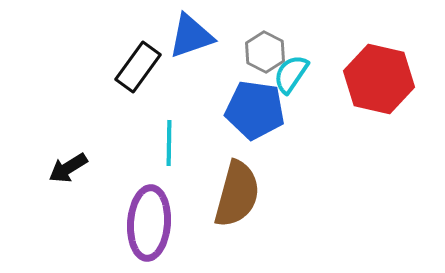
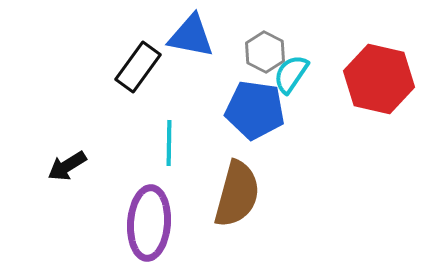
blue triangle: rotated 30 degrees clockwise
black arrow: moved 1 px left, 2 px up
